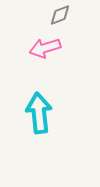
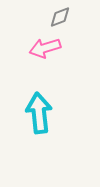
gray diamond: moved 2 px down
